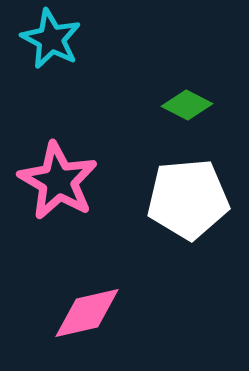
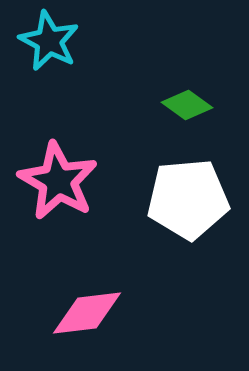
cyan star: moved 2 px left, 2 px down
green diamond: rotated 9 degrees clockwise
pink diamond: rotated 6 degrees clockwise
